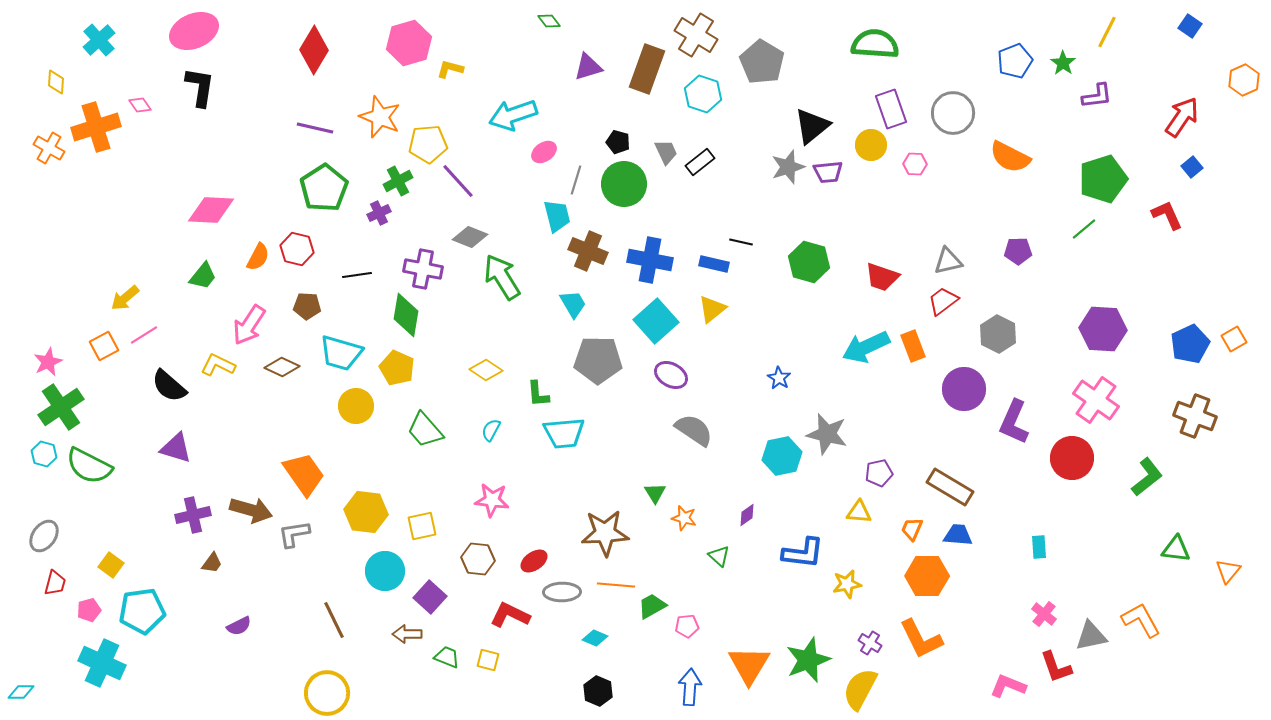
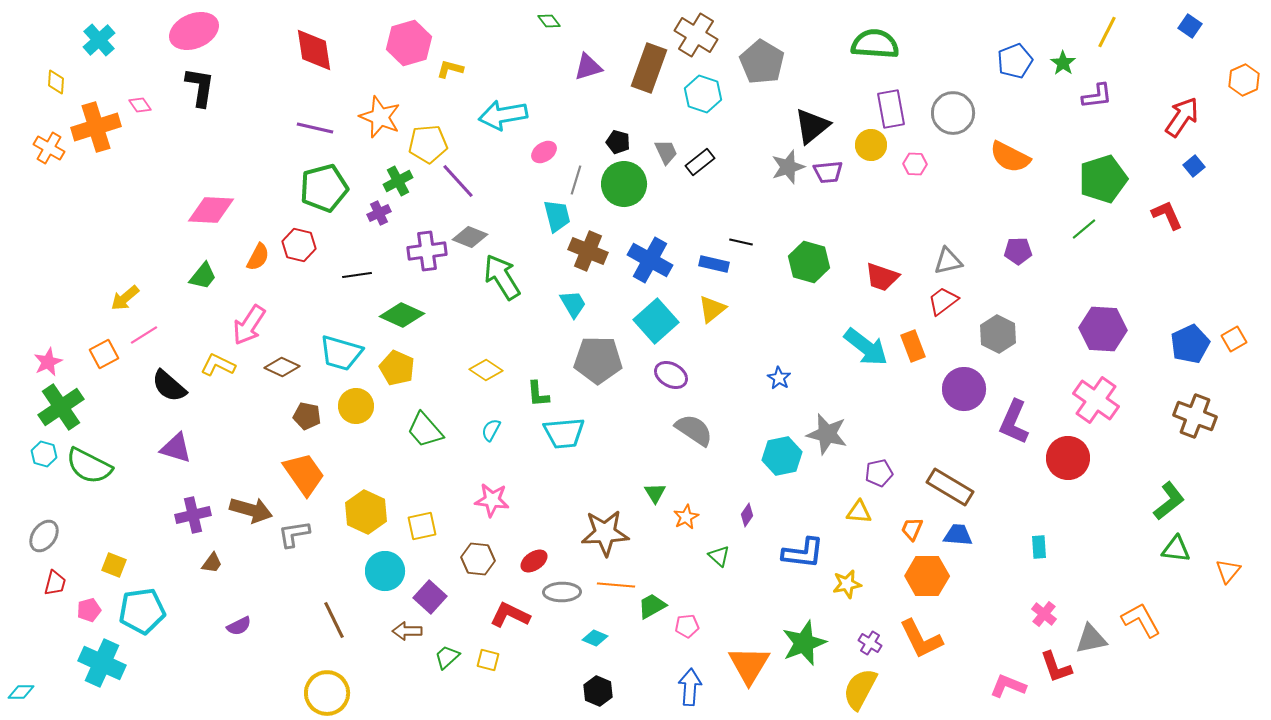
red diamond at (314, 50): rotated 39 degrees counterclockwise
brown rectangle at (647, 69): moved 2 px right, 1 px up
purple rectangle at (891, 109): rotated 9 degrees clockwise
cyan arrow at (513, 115): moved 10 px left; rotated 9 degrees clockwise
blue square at (1192, 167): moved 2 px right, 1 px up
green pentagon at (324, 188): rotated 18 degrees clockwise
red hexagon at (297, 249): moved 2 px right, 4 px up
blue cross at (650, 260): rotated 18 degrees clockwise
purple cross at (423, 269): moved 4 px right, 18 px up; rotated 18 degrees counterclockwise
brown pentagon at (307, 306): moved 110 px down; rotated 8 degrees clockwise
green diamond at (406, 315): moved 4 px left; rotated 75 degrees counterclockwise
orange square at (104, 346): moved 8 px down
cyan arrow at (866, 347): rotated 117 degrees counterclockwise
red circle at (1072, 458): moved 4 px left
green L-shape at (1147, 477): moved 22 px right, 24 px down
yellow hexagon at (366, 512): rotated 18 degrees clockwise
purple diamond at (747, 515): rotated 20 degrees counterclockwise
orange star at (684, 518): moved 2 px right, 1 px up; rotated 30 degrees clockwise
yellow square at (111, 565): moved 3 px right; rotated 15 degrees counterclockwise
brown arrow at (407, 634): moved 3 px up
gray triangle at (1091, 636): moved 3 px down
green trapezoid at (447, 657): rotated 64 degrees counterclockwise
green star at (808, 660): moved 4 px left, 17 px up
